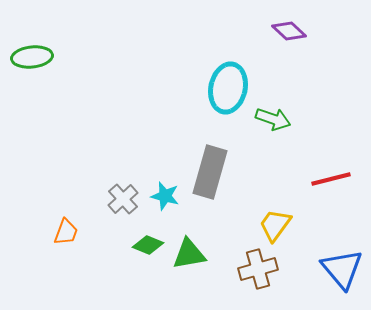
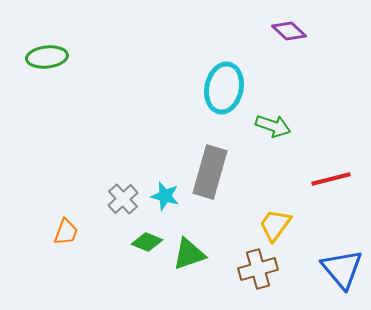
green ellipse: moved 15 px right
cyan ellipse: moved 4 px left
green arrow: moved 7 px down
green diamond: moved 1 px left, 3 px up
green triangle: rotated 9 degrees counterclockwise
